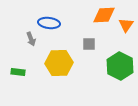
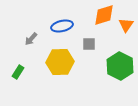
orange diamond: rotated 15 degrees counterclockwise
blue ellipse: moved 13 px right, 3 px down; rotated 20 degrees counterclockwise
gray arrow: rotated 64 degrees clockwise
yellow hexagon: moved 1 px right, 1 px up
green rectangle: rotated 64 degrees counterclockwise
